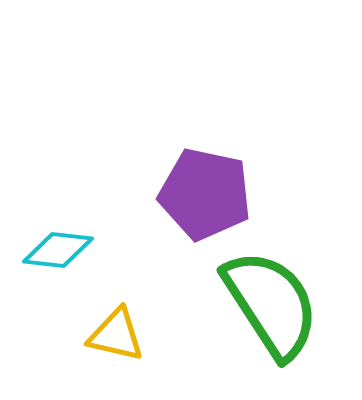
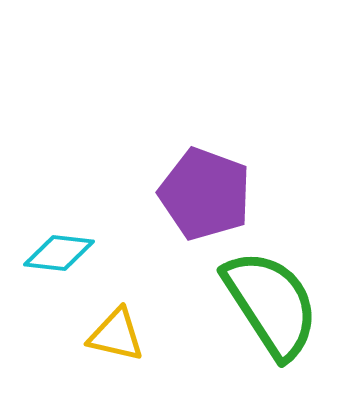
purple pentagon: rotated 8 degrees clockwise
cyan diamond: moved 1 px right, 3 px down
